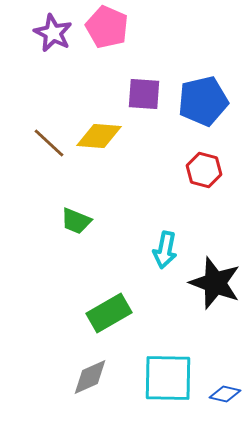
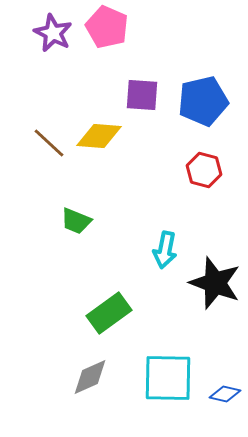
purple square: moved 2 px left, 1 px down
green rectangle: rotated 6 degrees counterclockwise
